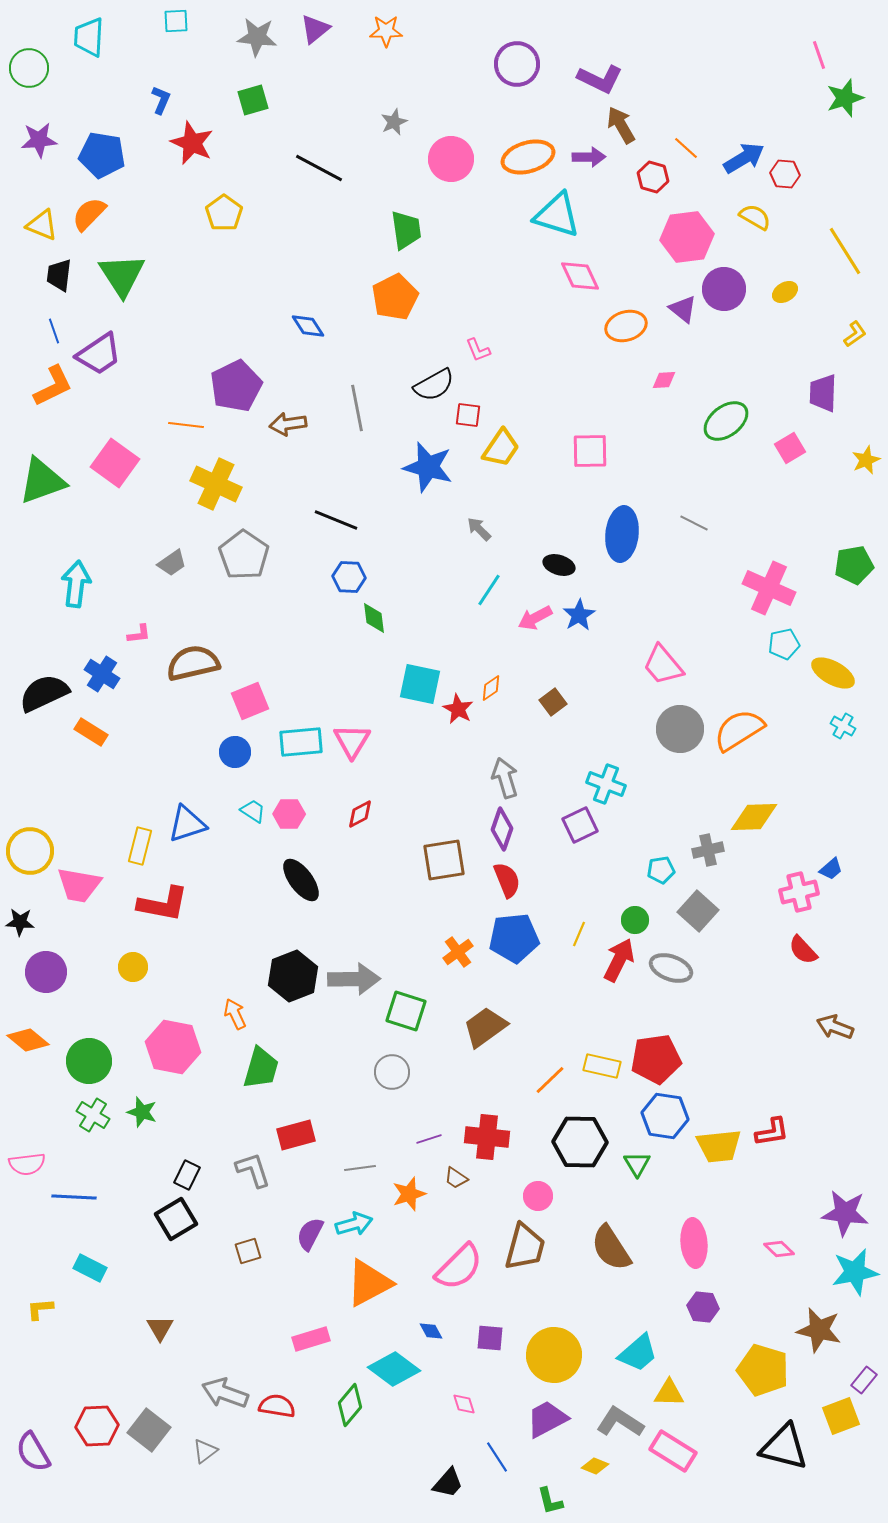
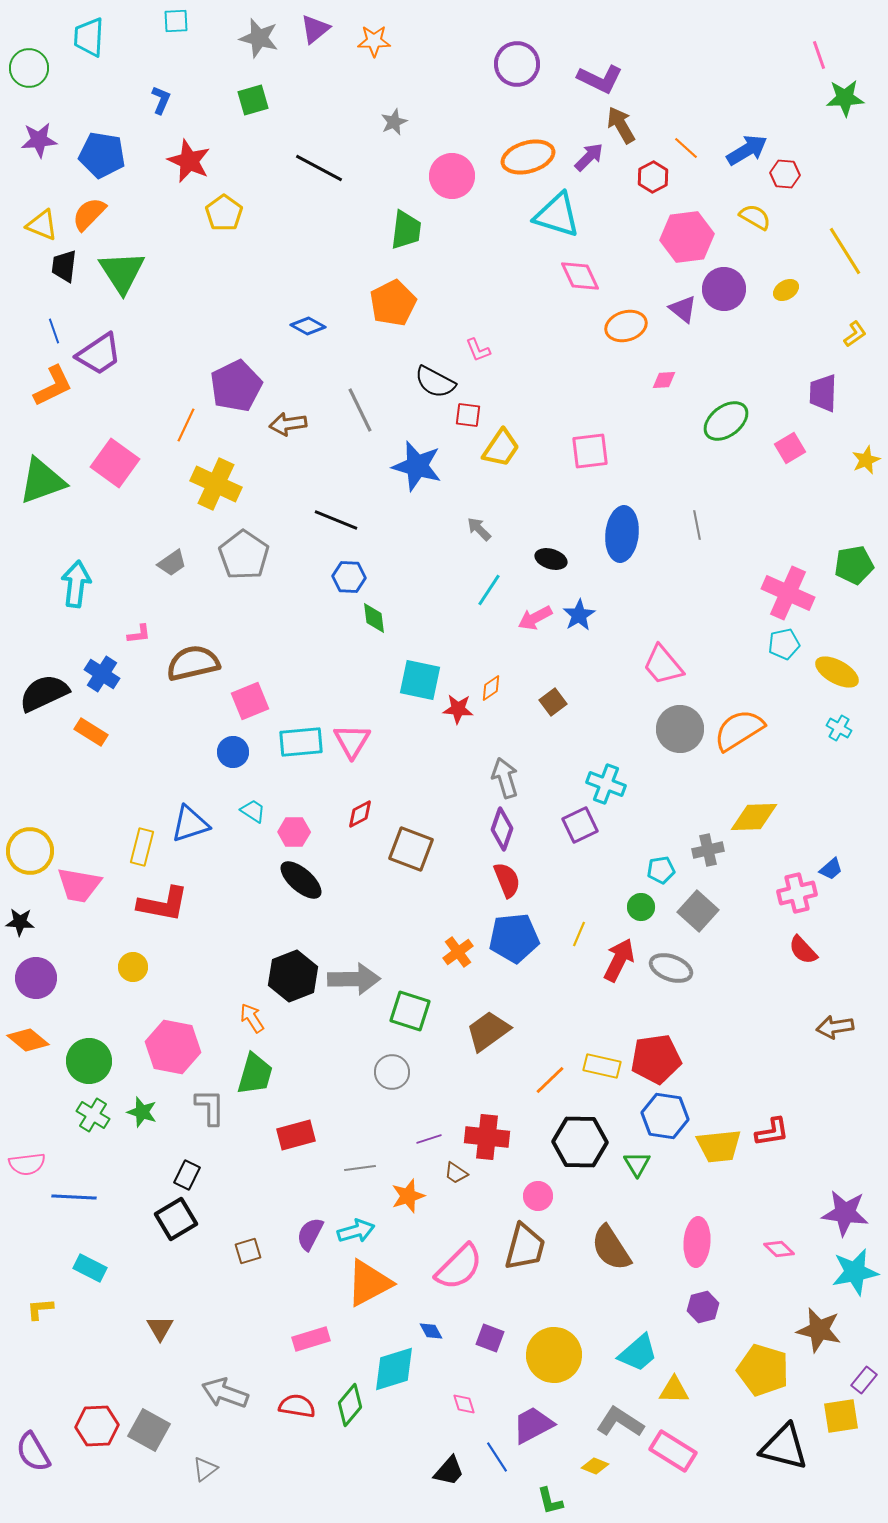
orange star at (386, 31): moved 12 px left, 10 px down
gray star at (257, 37): moved 2 px right, 1 px down; rotated 9 degrees clockwise
green star at (845, 98): rotated 15 degrees clockwise
red star at (192, 143): moved 3 px left, 18 px down
purple arrow at (589, 157): rotated 44 degrees counterclockwise
blue arrow at (744, 158): moved 3 px right, 8 px up
pink circle at (451, 159): moved 1 px right, 17 px down
red hexagon at (653, 177): rotated 16 degrees clockwise
green trapezoid at (406, 230): rotated 15 degrees clockwise
black trapezoid at (59, 275): moved 5 px right, 9 px up
green triangle at (122, 275): moved 3 px up
yellow ellipse at (785, 292): moved 1 px right, 2 px up
orange pentagon at (395, 297): moved 2 px left, 6 px down
blue diamond at (308, 326): rotated 28 degrees counterclockwise
black semicircle at (434, 385): moved 1 px right, 3 px up; rotated 57 degrees clockwise
gray line at (357, 408): moved 3 px right, 2 px down; rotated 15 degrees counterclockwise
orange line at (186, 425): rotated 72 degrees counterclockwise
pink square at (590, 451): rotated 6 degrees counterclockwise
blue star at (428, 467): moved 11 px left, 1 px up
gray line at (694, 523): moved 3 px right, 2 px down; rotated 52 degrees clockwise
black ellipse at (559, 565): moved 8 px left, 6 px up
pink cross at (769, 588): moved 19 px right, 5 px down
yellow ellipse at (833, 673): moved 4 px right, 1 px up
cyan square at (420, 684): moved 4 px up
red star at (458, 709): rotated 24 degrees counterclockwise
cyan cross at (843, 726): moved 4 px left, 2 px down
blue circle at (235, 752): moved 2 px left
pink hexagon at (289, 814): moved 5 px right, 18 px down
blue triangle at (187, 824): moved 3 px right
yellow rectangle at (140, 846): moved 2 px right, 1 px down
brown square at (444, 860): moved 33 px left, 11 px up; rotated 30 degrees clockwise
black ellipse at (301, 880): rotated 12 degrees counterclockwise
pink cross at (799, 892): moved 2 px left, 1 px down
green circle at (635, 920): moved 6 px right, 13 px up
purple circle at (46, 972): moved 10 px left, 6 px down
green square at (406, 1011): moved 4 px right
orange arrow at (235, 1014): moved 17 px right, 4 px down; rotated 8 degrees counterclockwise
brown trapezoid at (485, 1027): moved 3 px right, 4 px down
brown arrow at (835, 1027): rotated 30 degrees counterclockwise
green trapezoid at (261, 1068): moved 6 px left, 6 px down
gray L-shape at (253, 1170): moved 43 px left, 63 px up; rotated 18 degrees clockwise
brown trapezoid at (456, 1178): moved 5 px up
orange star at (409, 1194): moved 1 px left, 2 px down
cyan arrow at (354, 1224): moved 2 px right, 7 px down
pink ellipse at (694, 1243): moved 3 px right, 1 px up; rotated 9 degrees clockwise
purple hexagon at (703, 1307): rotated 20 degrees counterclockwise
purple square at (490, 1338): rotated 16 degrees clockwise
cyan diamond at (394, 1369): rotated 54 degrees counterclockwise
yellow triangle at (669, 1393): moved 5 px right, 3 px up
red semicircle at (277, 1406): moved 20 px right
yellow square at (841, 1416): rotated 12 degrees clockwise
purple trapezoid at (547, 1419): moved 14 px left, 6 px down
gray square at (149, 1430): rotated 9 degrees counterclockwise
gray triangle at (205, 1451): moved 18 px down
black trapezoid at (448, 1483): moved 1 px right, 12 px up
